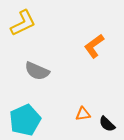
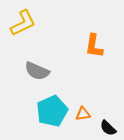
orange L-shape: rotated 45 degrees counterclockwise
cyan pentagon: moved 27 px right, 9 px up
black semicircle: moved 1 px right, 4 px down
